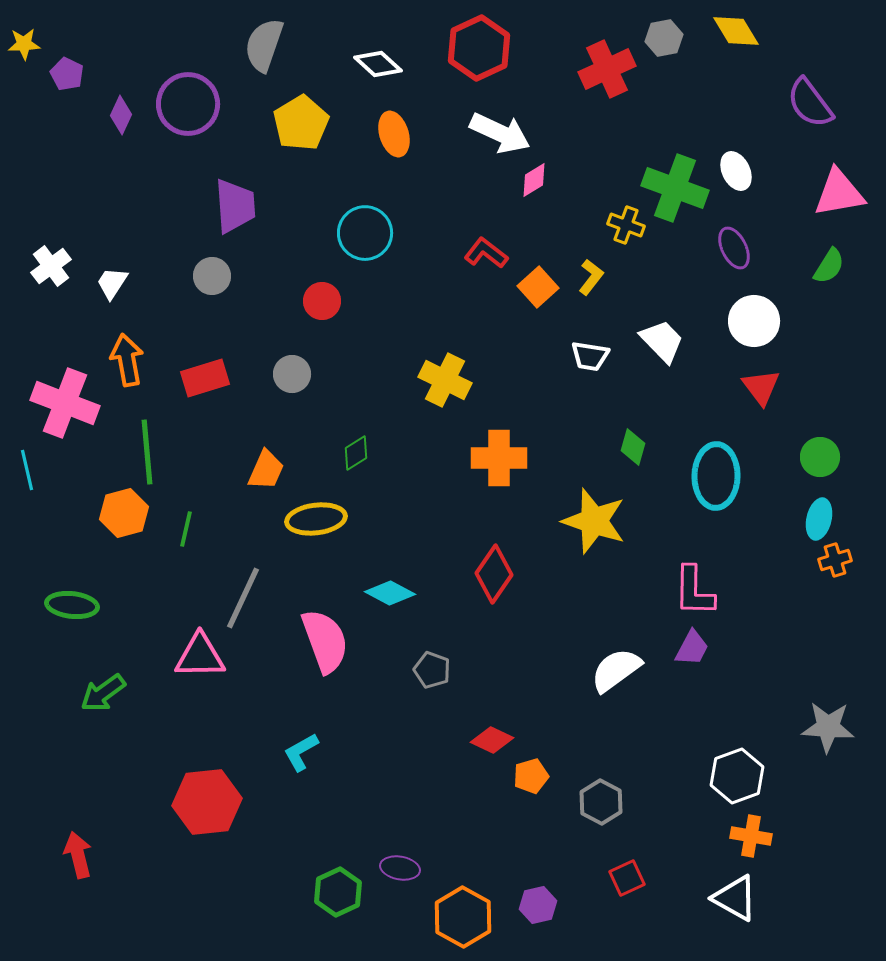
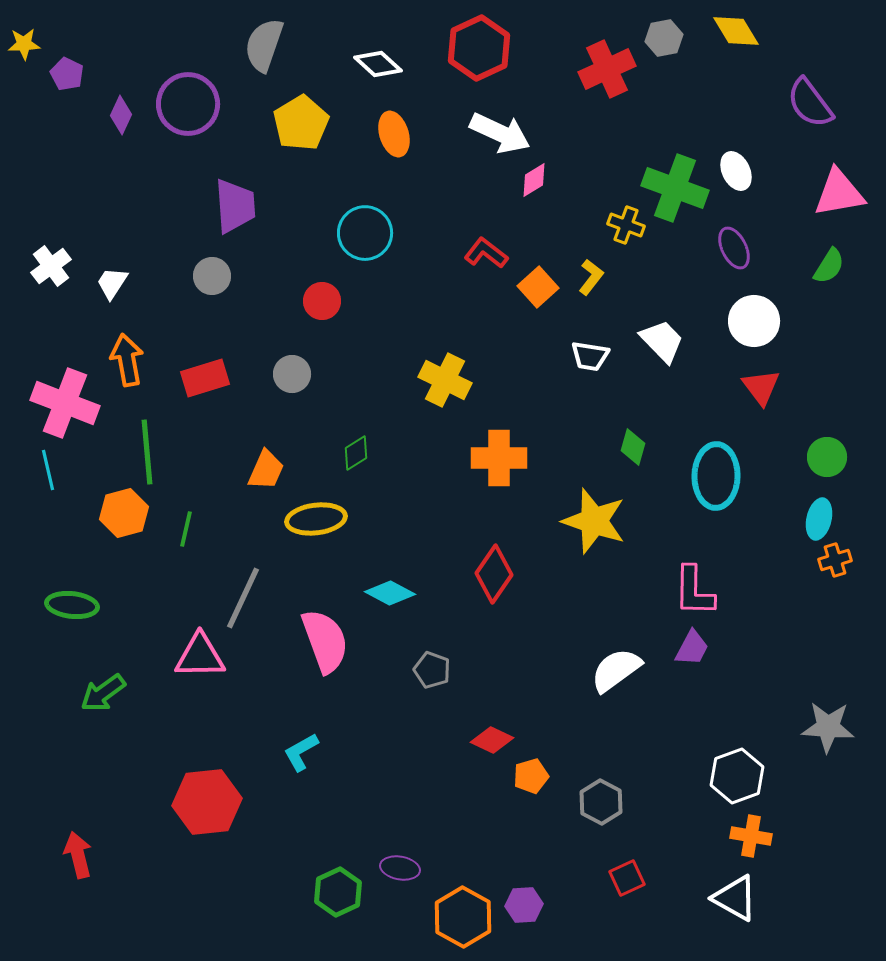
green circle at (820, 457): moved 7 px right
cyan line at (27, 470): moved 21 px right
purple hexagon at (538, 905): moved 14 px left; rotated 9 degrees clockwise
